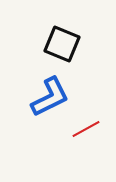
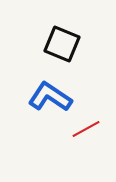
blue L-shape: rotated 120 degrees counterclockwise
